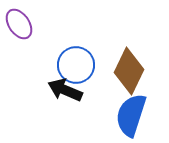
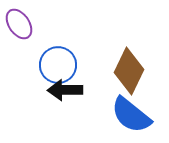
blue circle: moved 18 px left
black arrow: rotated 24 degrees counterclockwise
blue semicircle: rotated 69 degrees counterclockwise
